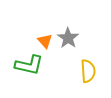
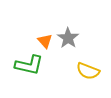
yellow semicircle: rotated 115 degrees clockwise
